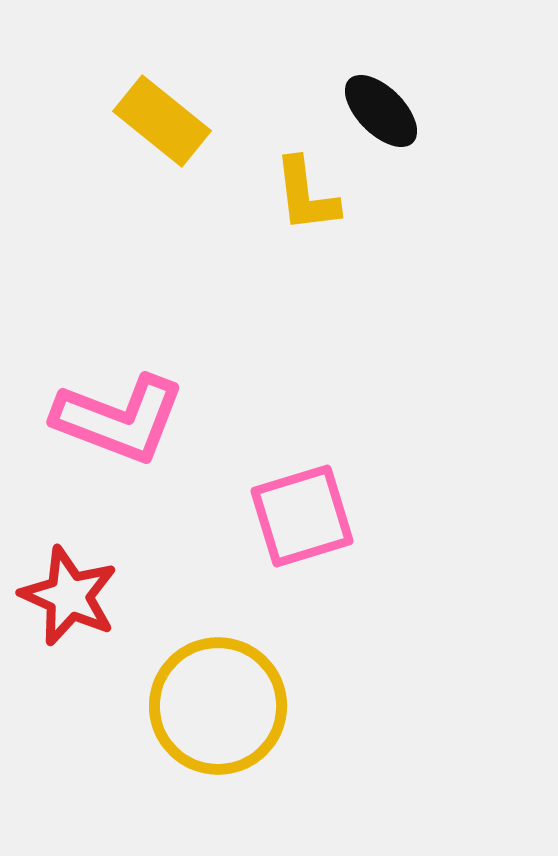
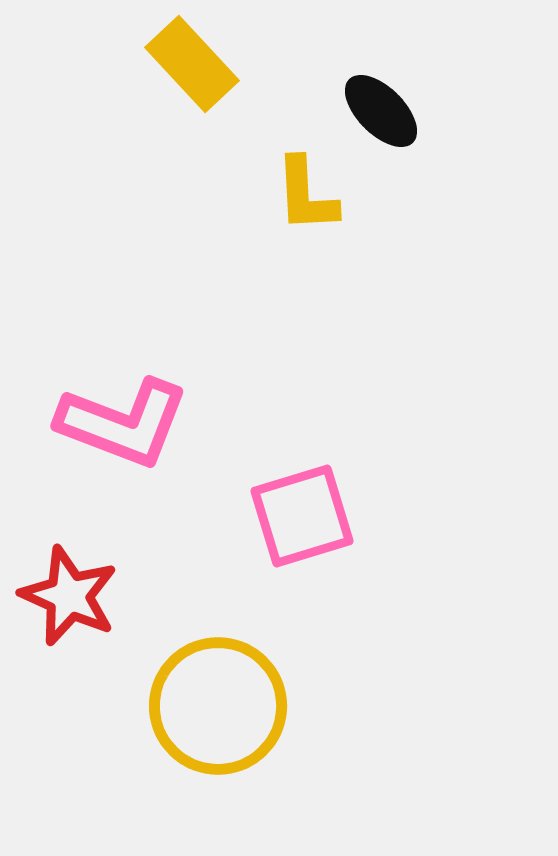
yellow rectangle: moved 30 px right, 57 px up; rotated 8 degrees clockwise
yellow L-shape: rotated 4 degrees clockwise
pink L-shape: moved 4 px right, 4 px down
